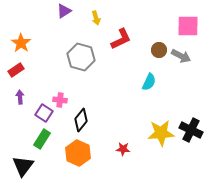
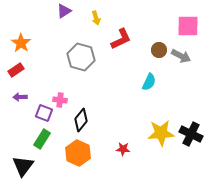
purple arrow: rotated 88 degrees counterclockwise
purple square: rotated 12 degrees counterclockwise
black cross: moved 4 px down
